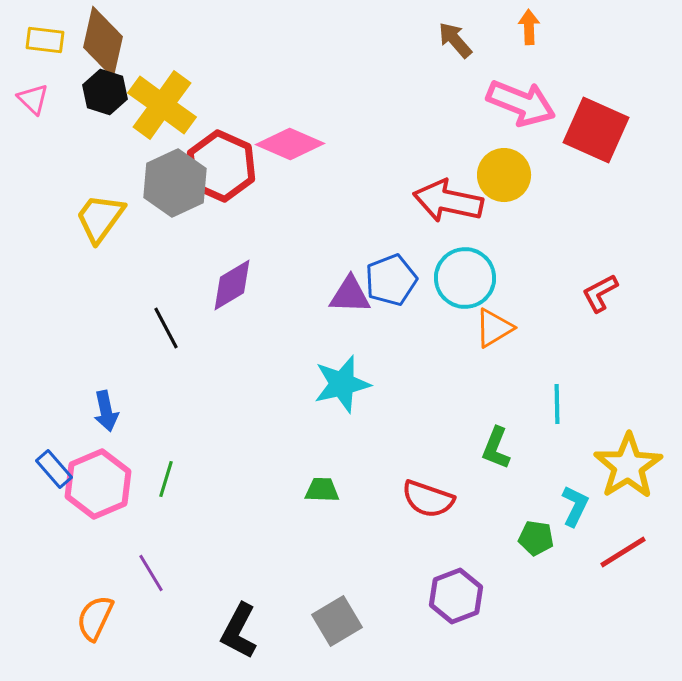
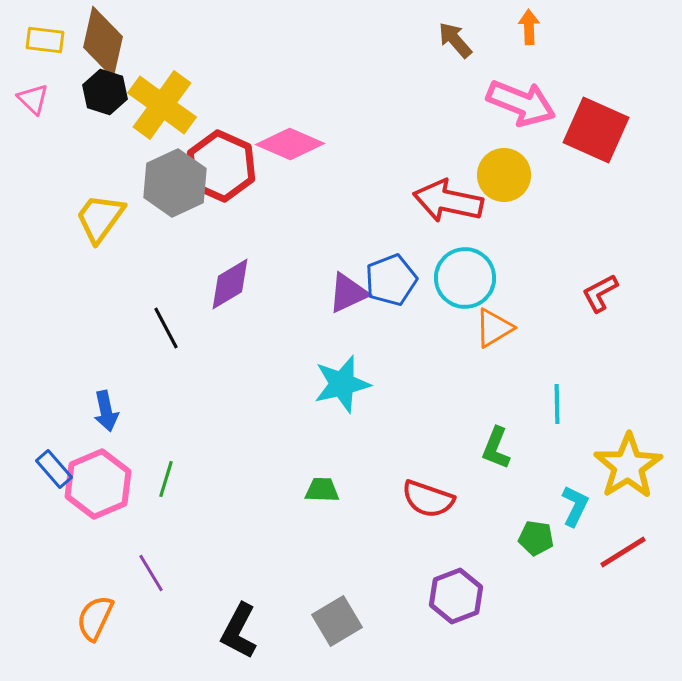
purple diamond: moved 2 px left, 1 px up
purple triangle: moved 2 px left, 2 px up; rotated 27 degrees counterclockwise
